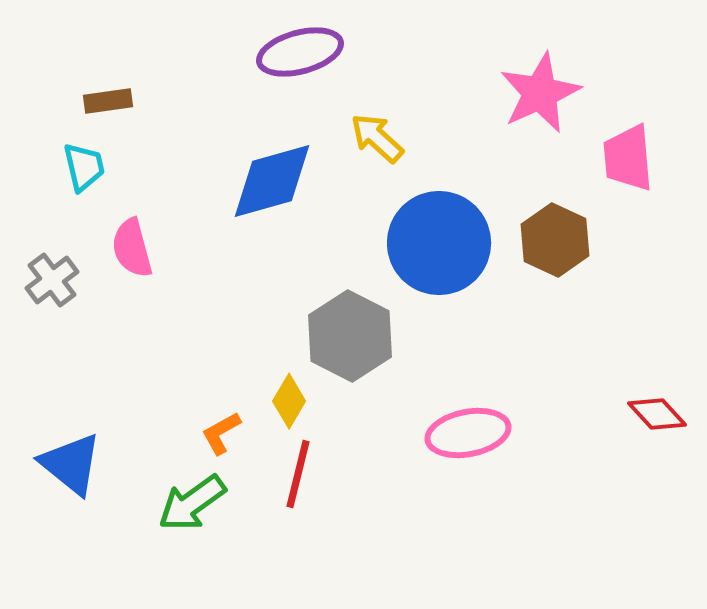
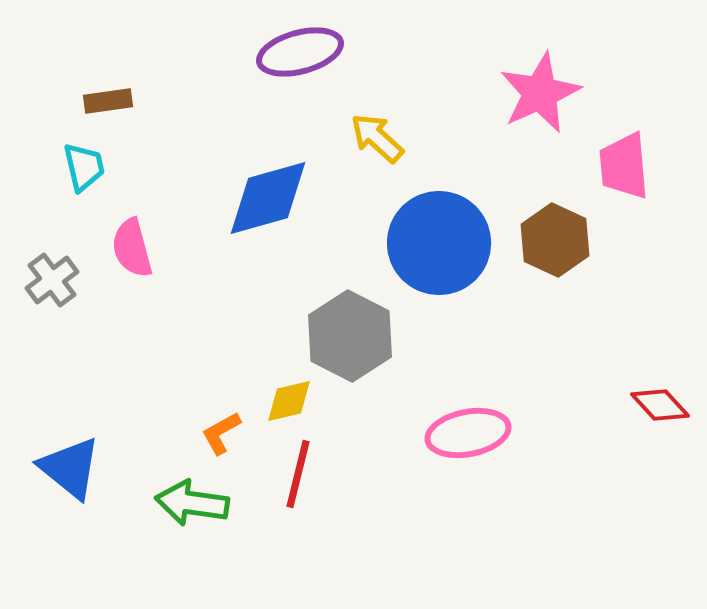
pink trapezoid: moved 4 px left, 8 px down
blue diamond: moved 4 px left, 17 px down
yellow diamond: rotated 46 degrees clockwise
red diamond: moved 3 px right, 9 px up
blue triangle: moved 1 px left, 4 px down
green arrow: rotated 44 degrees clockwise
